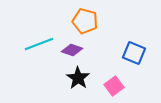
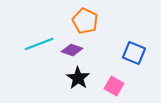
orange pentagon: rotated 10 degrees clockwise
pink square: rotated 24 degrees counterclockwise
